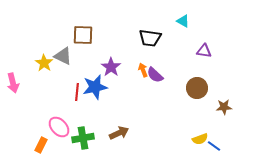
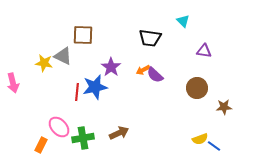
cyan triangle: rotated 16 degrees clockwise
yellow star: rotated 24 degrees counterclockwise
orange arrow: rotated 96 degrees counterclockwise
